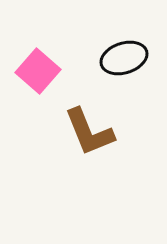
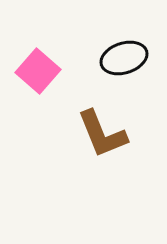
brown L-shape: moved 13 px right, 2 px down
